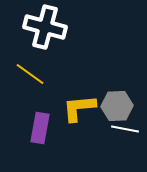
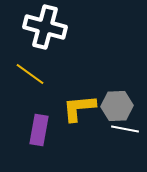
purple rectangle: moved 1 px left, 2 px down
